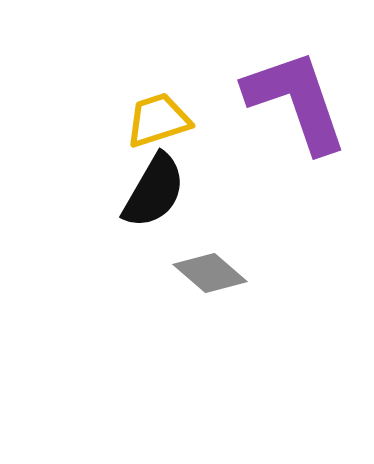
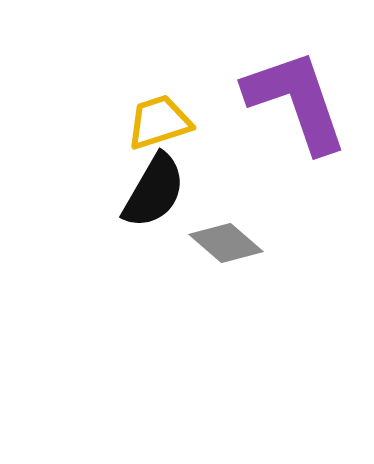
yellow trapezoid: moved 1 px right, 2 px down
gray diamond: moved 16 px right, 30 px up
